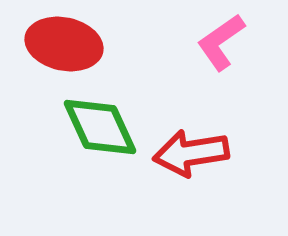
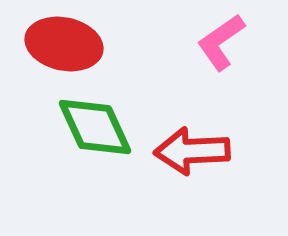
green diamond: moved 5 px left
red arrow: moved 1 px right, 2 px up; rotated 6 degrees clockwise
